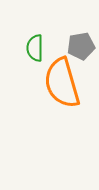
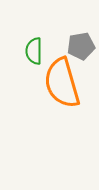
green semicircle: moved 1 px left, 3 px down
